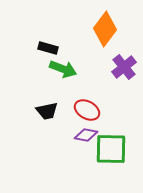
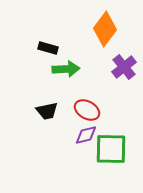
green arrow: moved 3 px right; rotated 24 degrees counterclockwise
purple diamond: rotated 25 degrees counterclockwise
